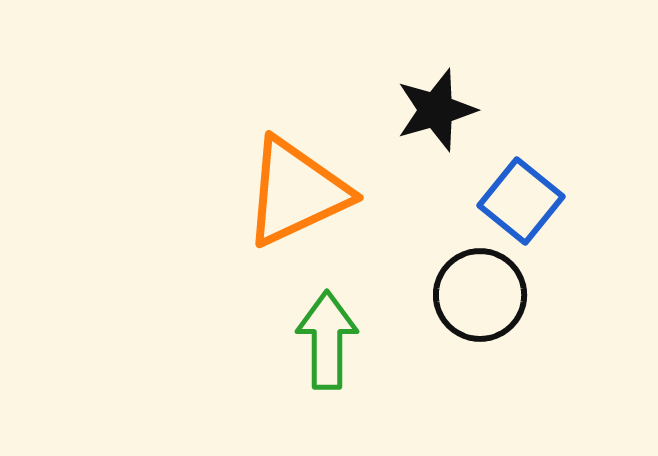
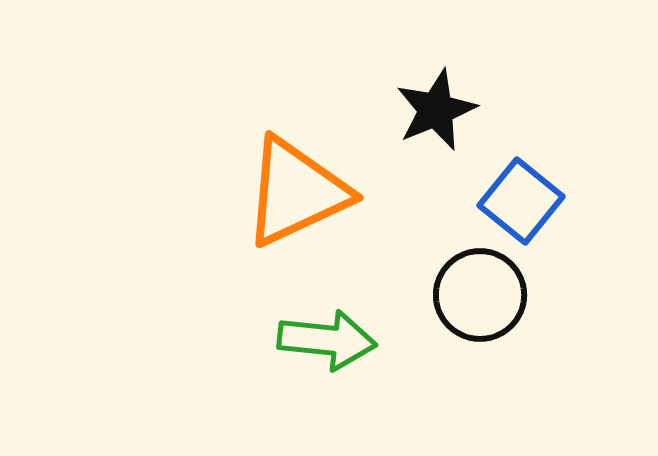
black star: rotated 6 degrees counterclockwise
green arrow: rotated 96 degrees clockwise
